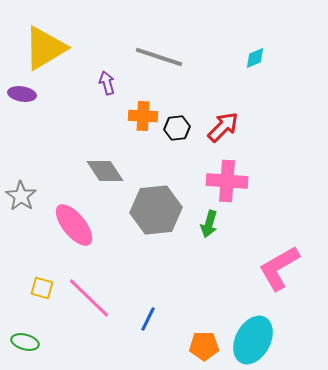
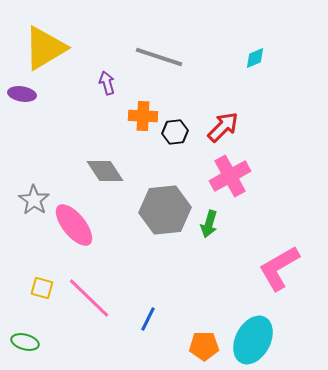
black hexagon: moved 2 px left, 4 px down
pink cross: moved 3 px right, 5 px up; rotated 33 degrees counterclockwise
gray star: moved 13 px right, 4 px down
gray hexagon: moved 9 px right
